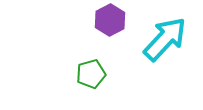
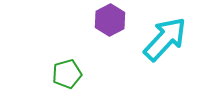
green pentagon: moved 24 px left
